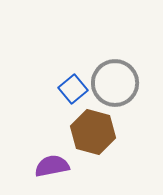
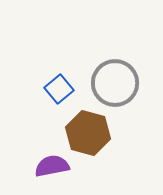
blue square: moved 14 px left
brown hexagon: moved 5 px left, 1 px down
